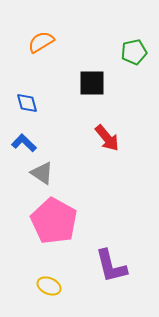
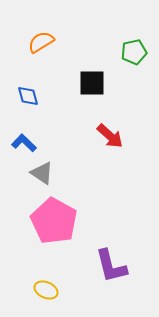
blue diamond: moved 1 px right, 7 px up
red arrow: moved 3 px right, 2 px up; rotated 8 degrees counterclockwise
yellow ellipse: moved 3 px left, 4 px down
